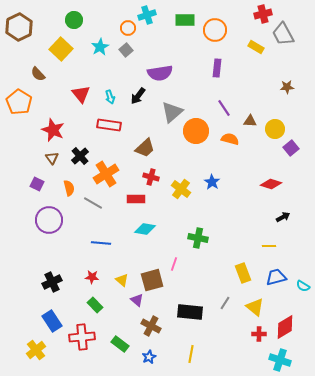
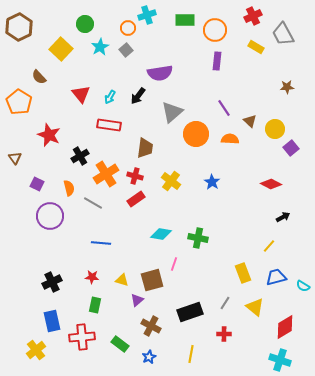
red cross at (263, 14): moved 10 px left, 2 px down; rotated 12 degrees counterclockwise
green circle at (74, 20): moved 11 px right, 4 px down
purple rectangle at (217, 68): moved 7 px up
brown semicircle at (38, 74): moved 1 px right, 3 px down
cyan arrow at (110, 97): rotated 48 degrees clockwise
brown triangle at (250, 121): rotated 40 degrees clockwise
red star at (53, 130): moved 4 px left, 5 px down
orange circle at (196, 131): moved 3 px down
orange semicircle at (230, 139): rotated 12 degrees counterclockwise
brown trapezoid at (145, 148): rotated 40 degrees counterclockwise
black cross at (80, 156): rotated 12 degrees clockwise
brown triangle at (52, 158): moved 37 px left
red cross at (151, 177): moved 16 px left, 1 px up
red diamond at (271, 184): rotated 10 degrees clockwise
yellow cross at (181, 189): moved 10 px left, 8 px up
red rectangle at (136, 199): rotated 36 degrees counterclockwise
purple circle at (49, 220): moved 1 px right, 4 px up
cyan diamond at (145, 229): moved 16 px right, 5 px down
yellow line at (269, 246): rotated 48 degrees counterclockwise
yellow triangle at (122, 280): rotated 24 degrees counterclockwise
purple triangle at (137, 300): rotated 40 degrees clockwise
green rectangle at (95, 305): rotated 56 degrees clockwise
black rectangle at (190, 312): rotated 25 degrees counterclockwise
blue rectangle at (52, 321): rotated 20 degrees clockwise
red cross at (259, 334): moved 35 px left
